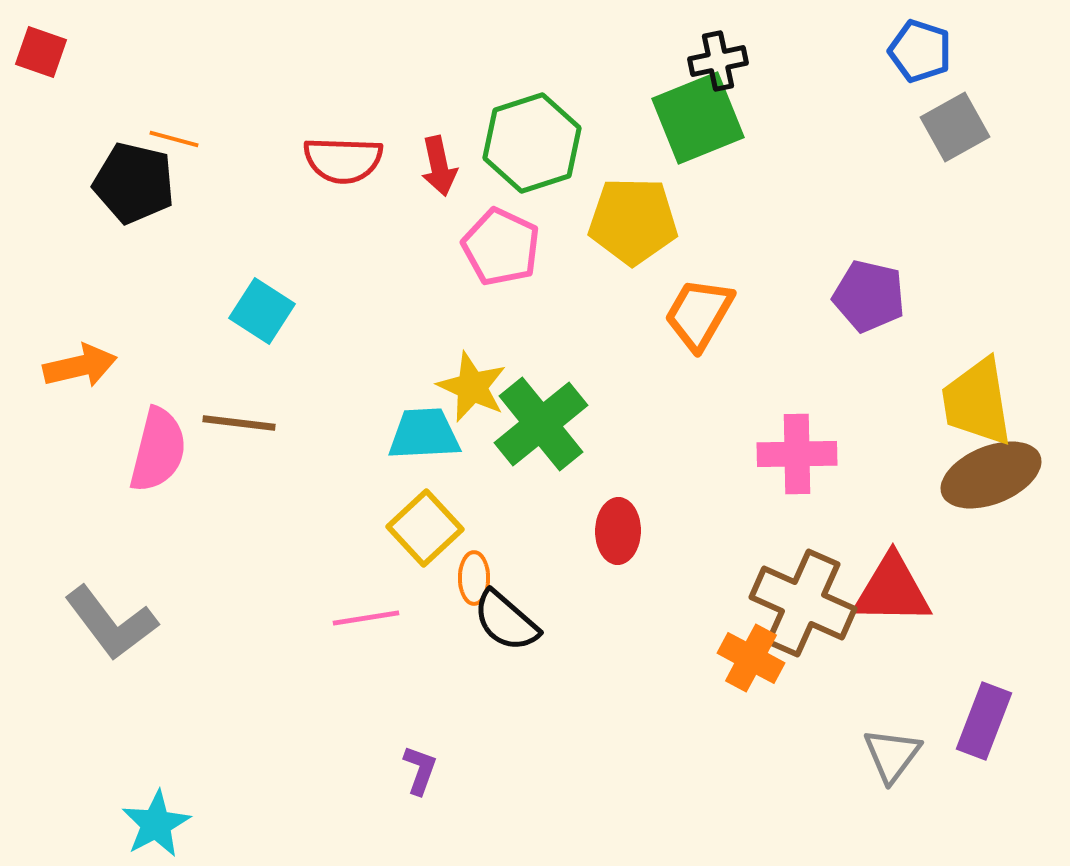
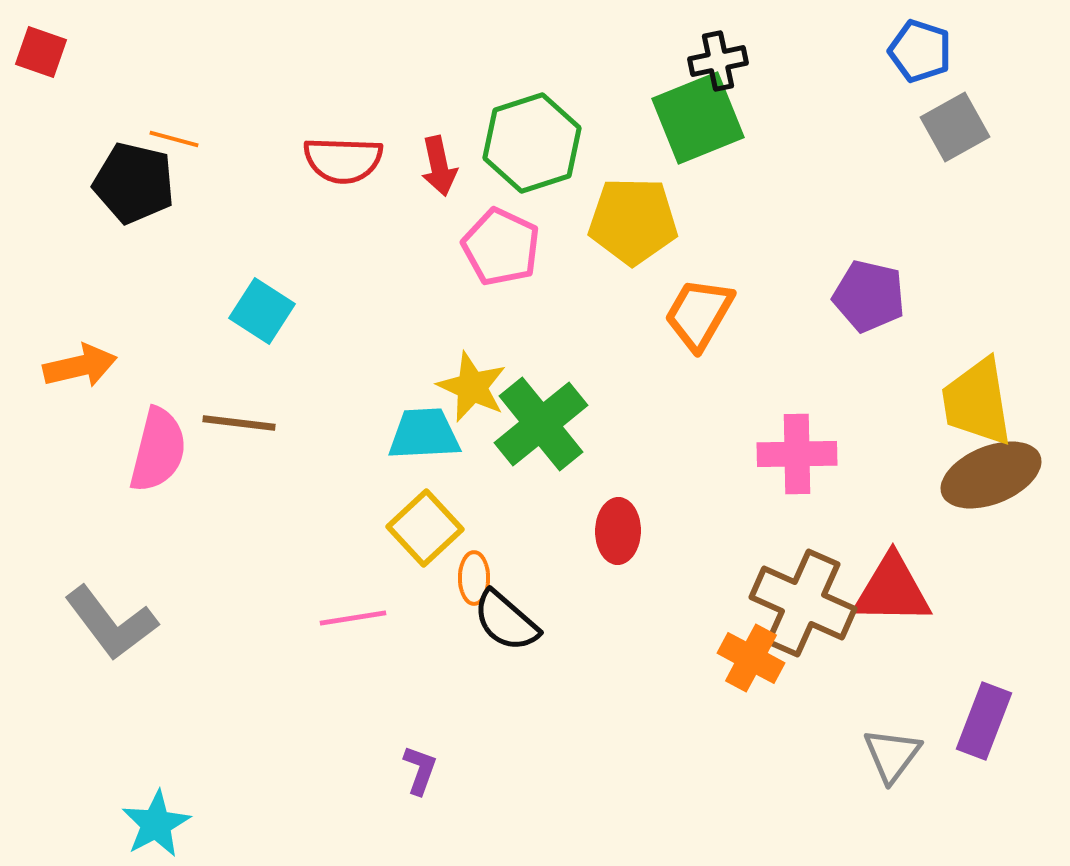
pink line: moved 13 px left
